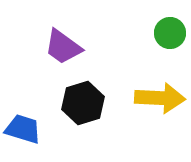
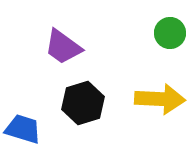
yellow arrow: moved 1 px down
